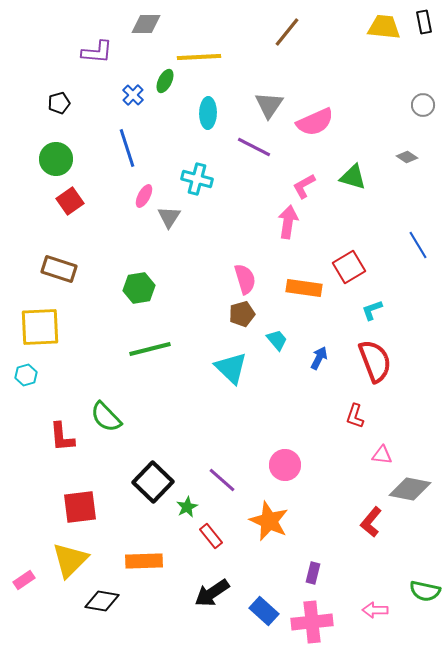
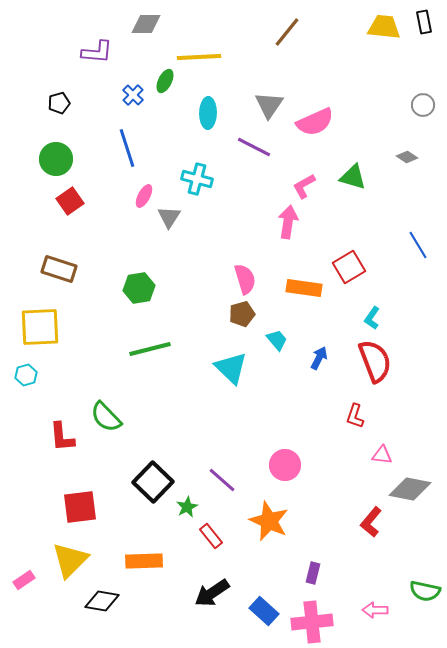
cyan L-shape at (372, 310): moved 8 px down; rotated 35 degrees counterclockwise
